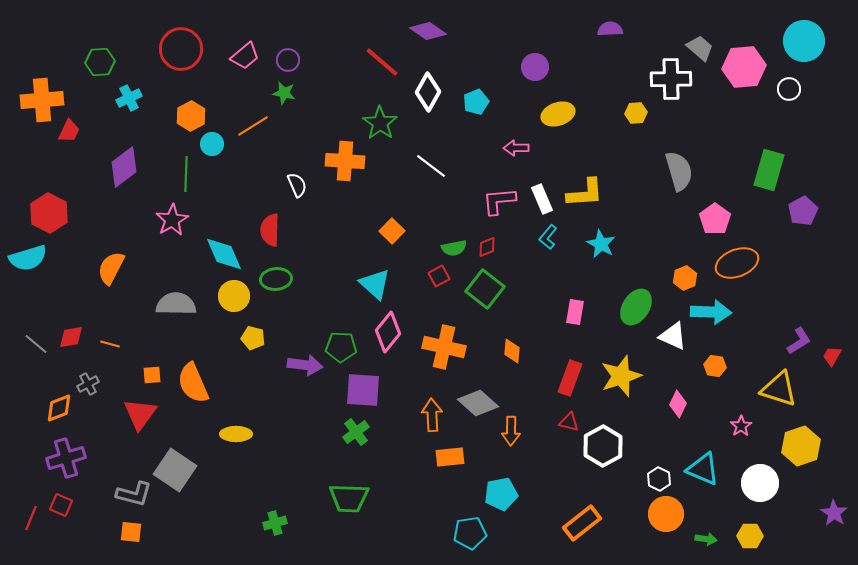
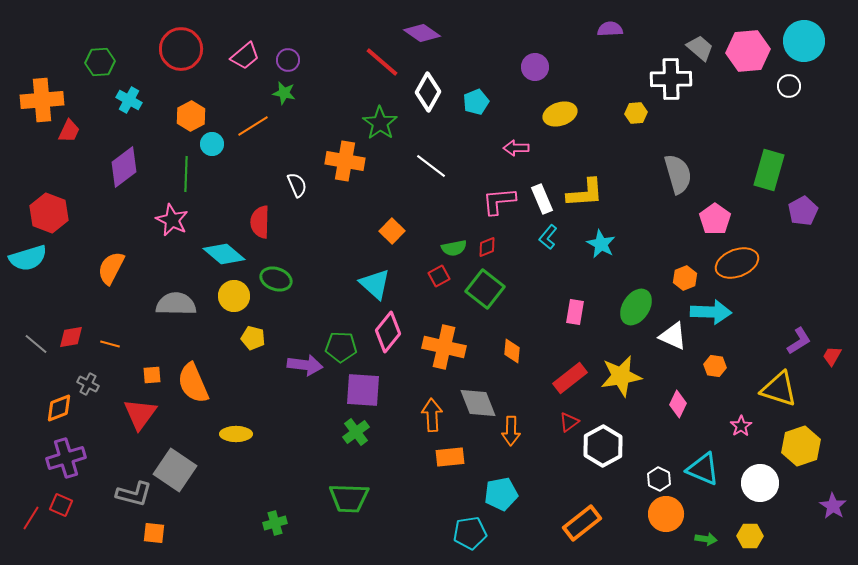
purple diamond at (428, 31): moved 6 px left, 2 px down
pink hexagon at (744, 67): moved 4 px right, 16 px up
white circle at (789, 89): moved 3 px up
cyan cross at (129, 98): moved 2 px down; rotated 35 degrees counterclockwise
yellow ellipse at (558, 114): moved 2 px right
orange cross at (345, 161): rotated 6 degrees clockwise
gray semicircle at (679, 171): moved 1 px left, 3 px down
red hexagon at (49, 213): rotated 6 degrees counterclockwise
pink star at (172, 220): rotated 16 degrees counterclockwise
red semicircle at (270, 230): moved 10 px left, 8 px up
cyan diamond at (224, 254): rotated 27 degrees counterclockwise
green ellipse at (276, 279): rotated 24 degrees clockwise
yellow star at (621, 376): rotated 9 degrees clockwise
red rectangle at (570, 378): rotated 32 degrees clockwise
gray cross at (88, 384): rotated 35 degrees counterclockwise
gray diamond at (478, 403): rotated 27 degrees clockwise
red triangle at (569, 422): rotated 50 degrees counterclockwise
purple star at (834, 513): moved 1 px left, 7 px up
red line at (31, 518): rotated 10 degrees clockwise
orange square at (131, 532): moved 23 px right, 1 px down
